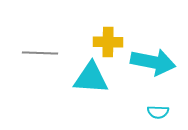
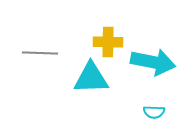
cyan triangle: rotated 6 degrees counterclockwise
cyan semicircle: moved 4 px left
